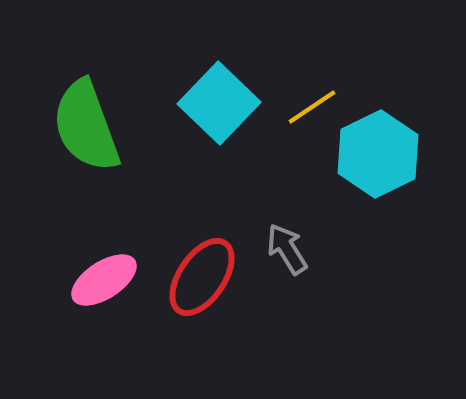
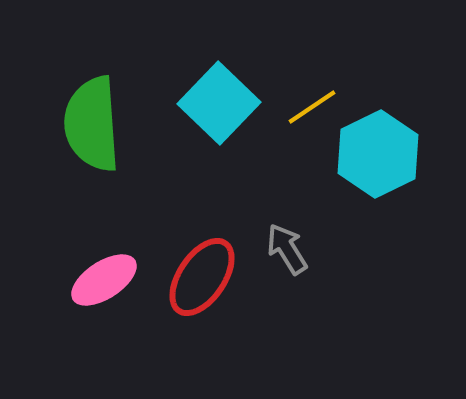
green semicircle: moved 6 px right, 2 px up; rotated 16 degrees clockwise
